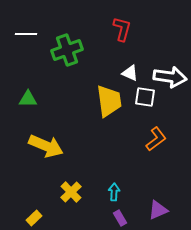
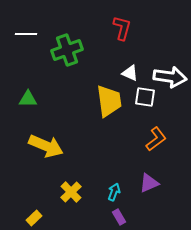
red L-shape: moved 1 px up
cyan arrow: rotated 18 degrees clockwise
purple triangle: moved 9 px left, 27 px up
purple rectangle: moved 1 px left, 1 px up
